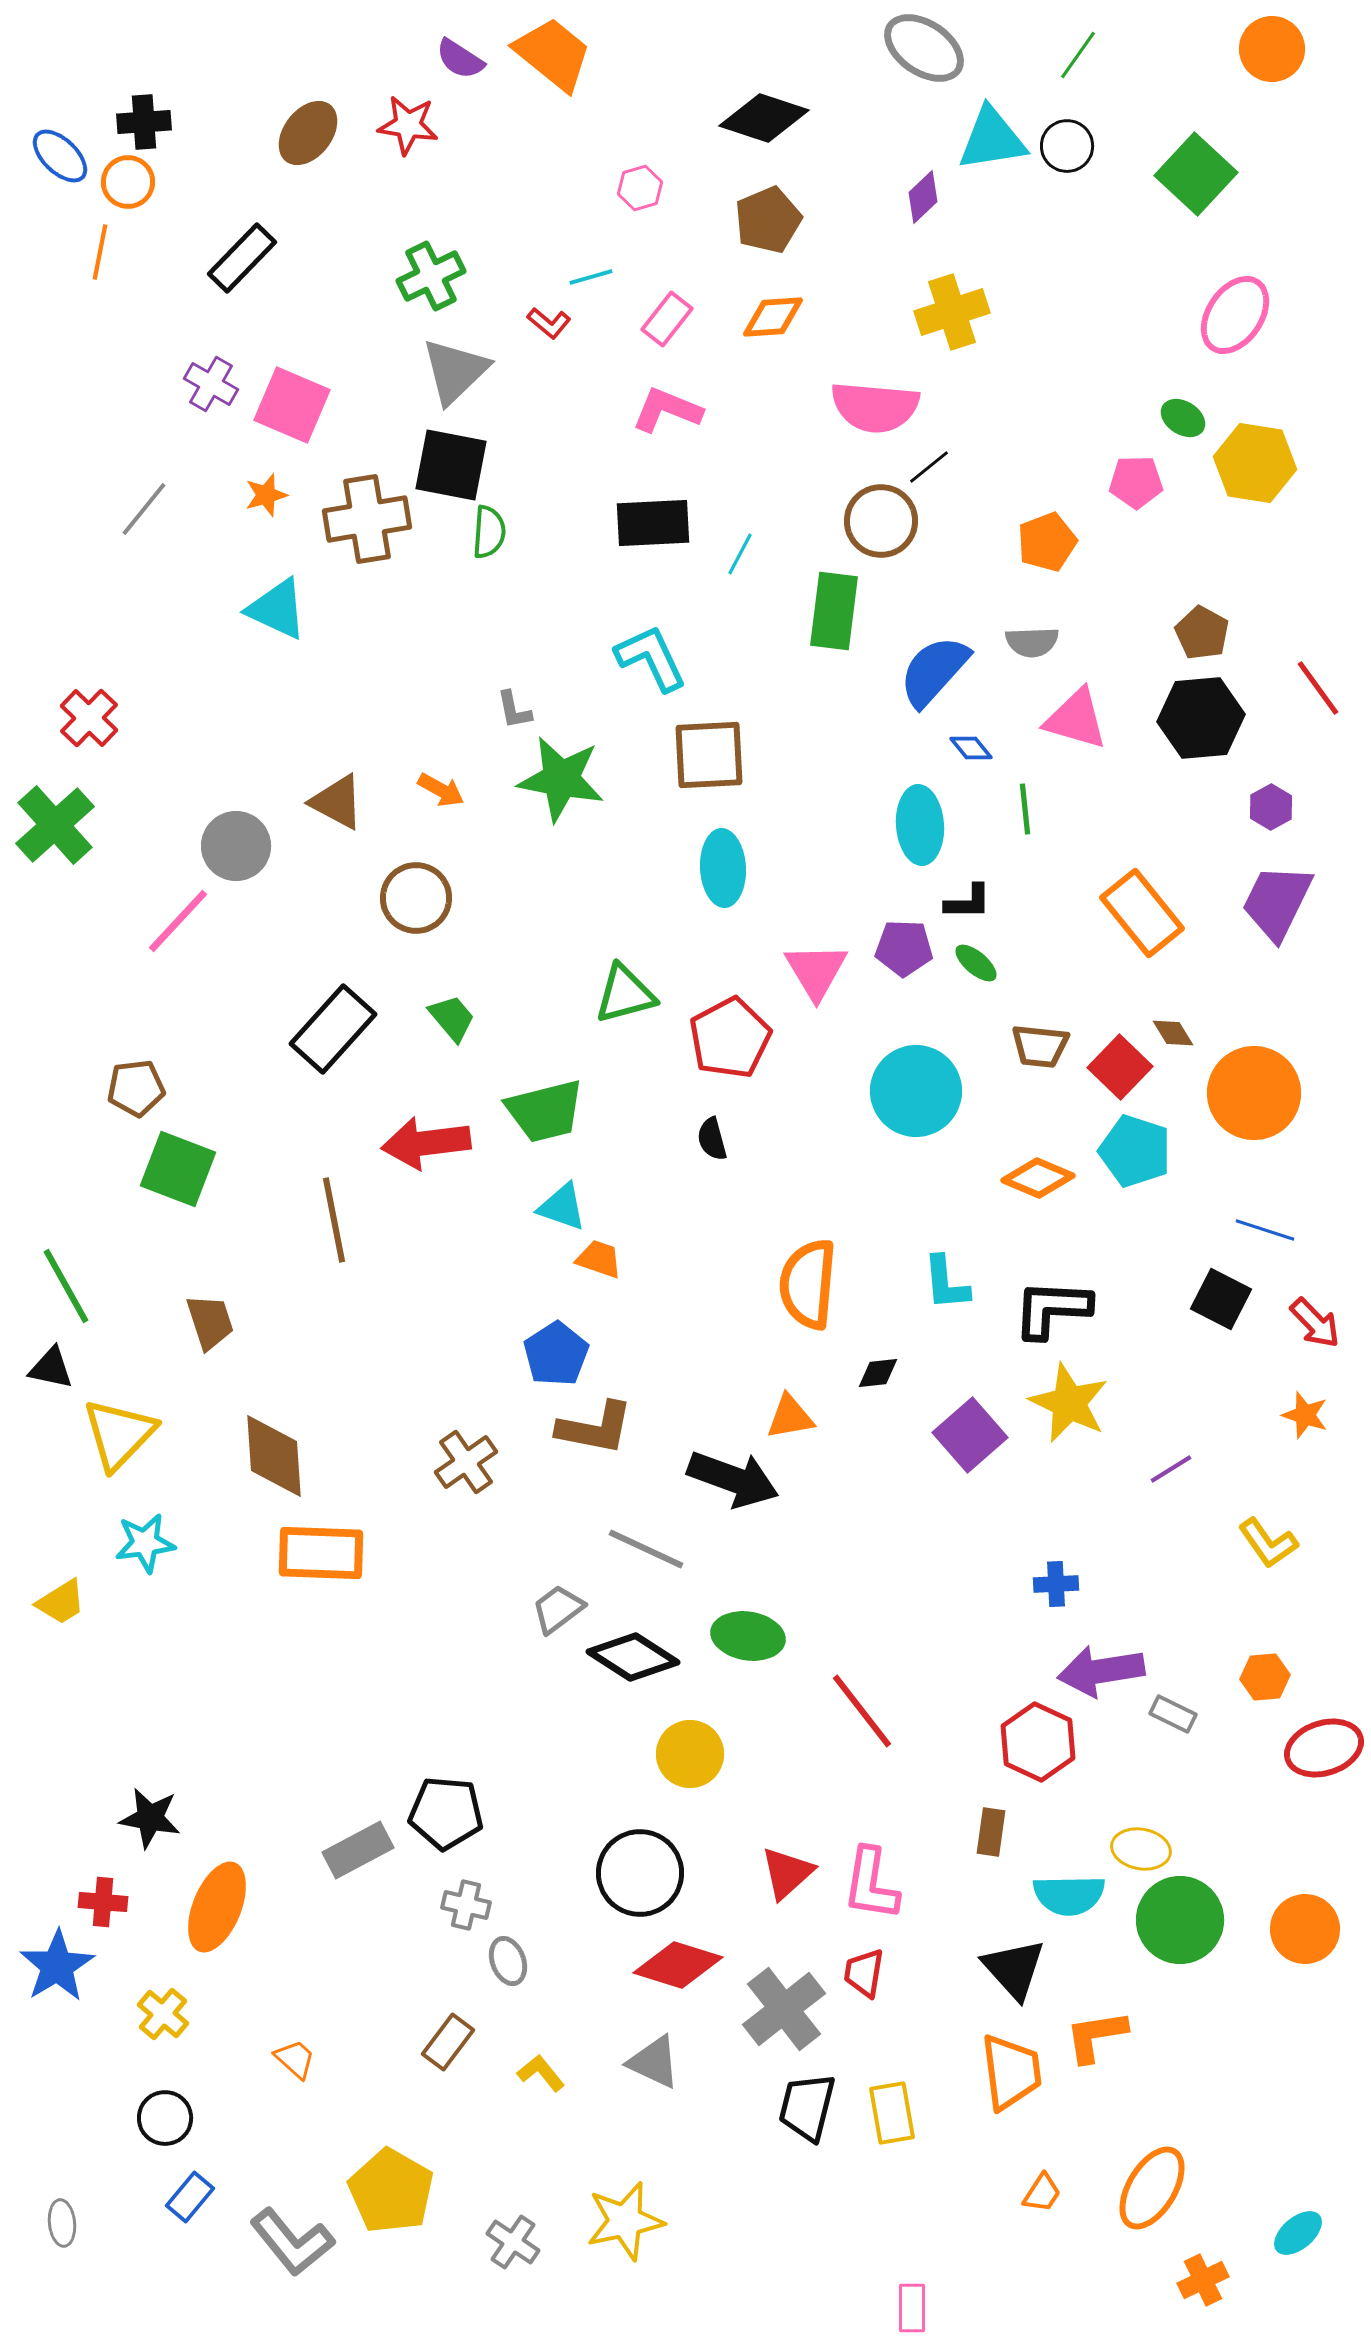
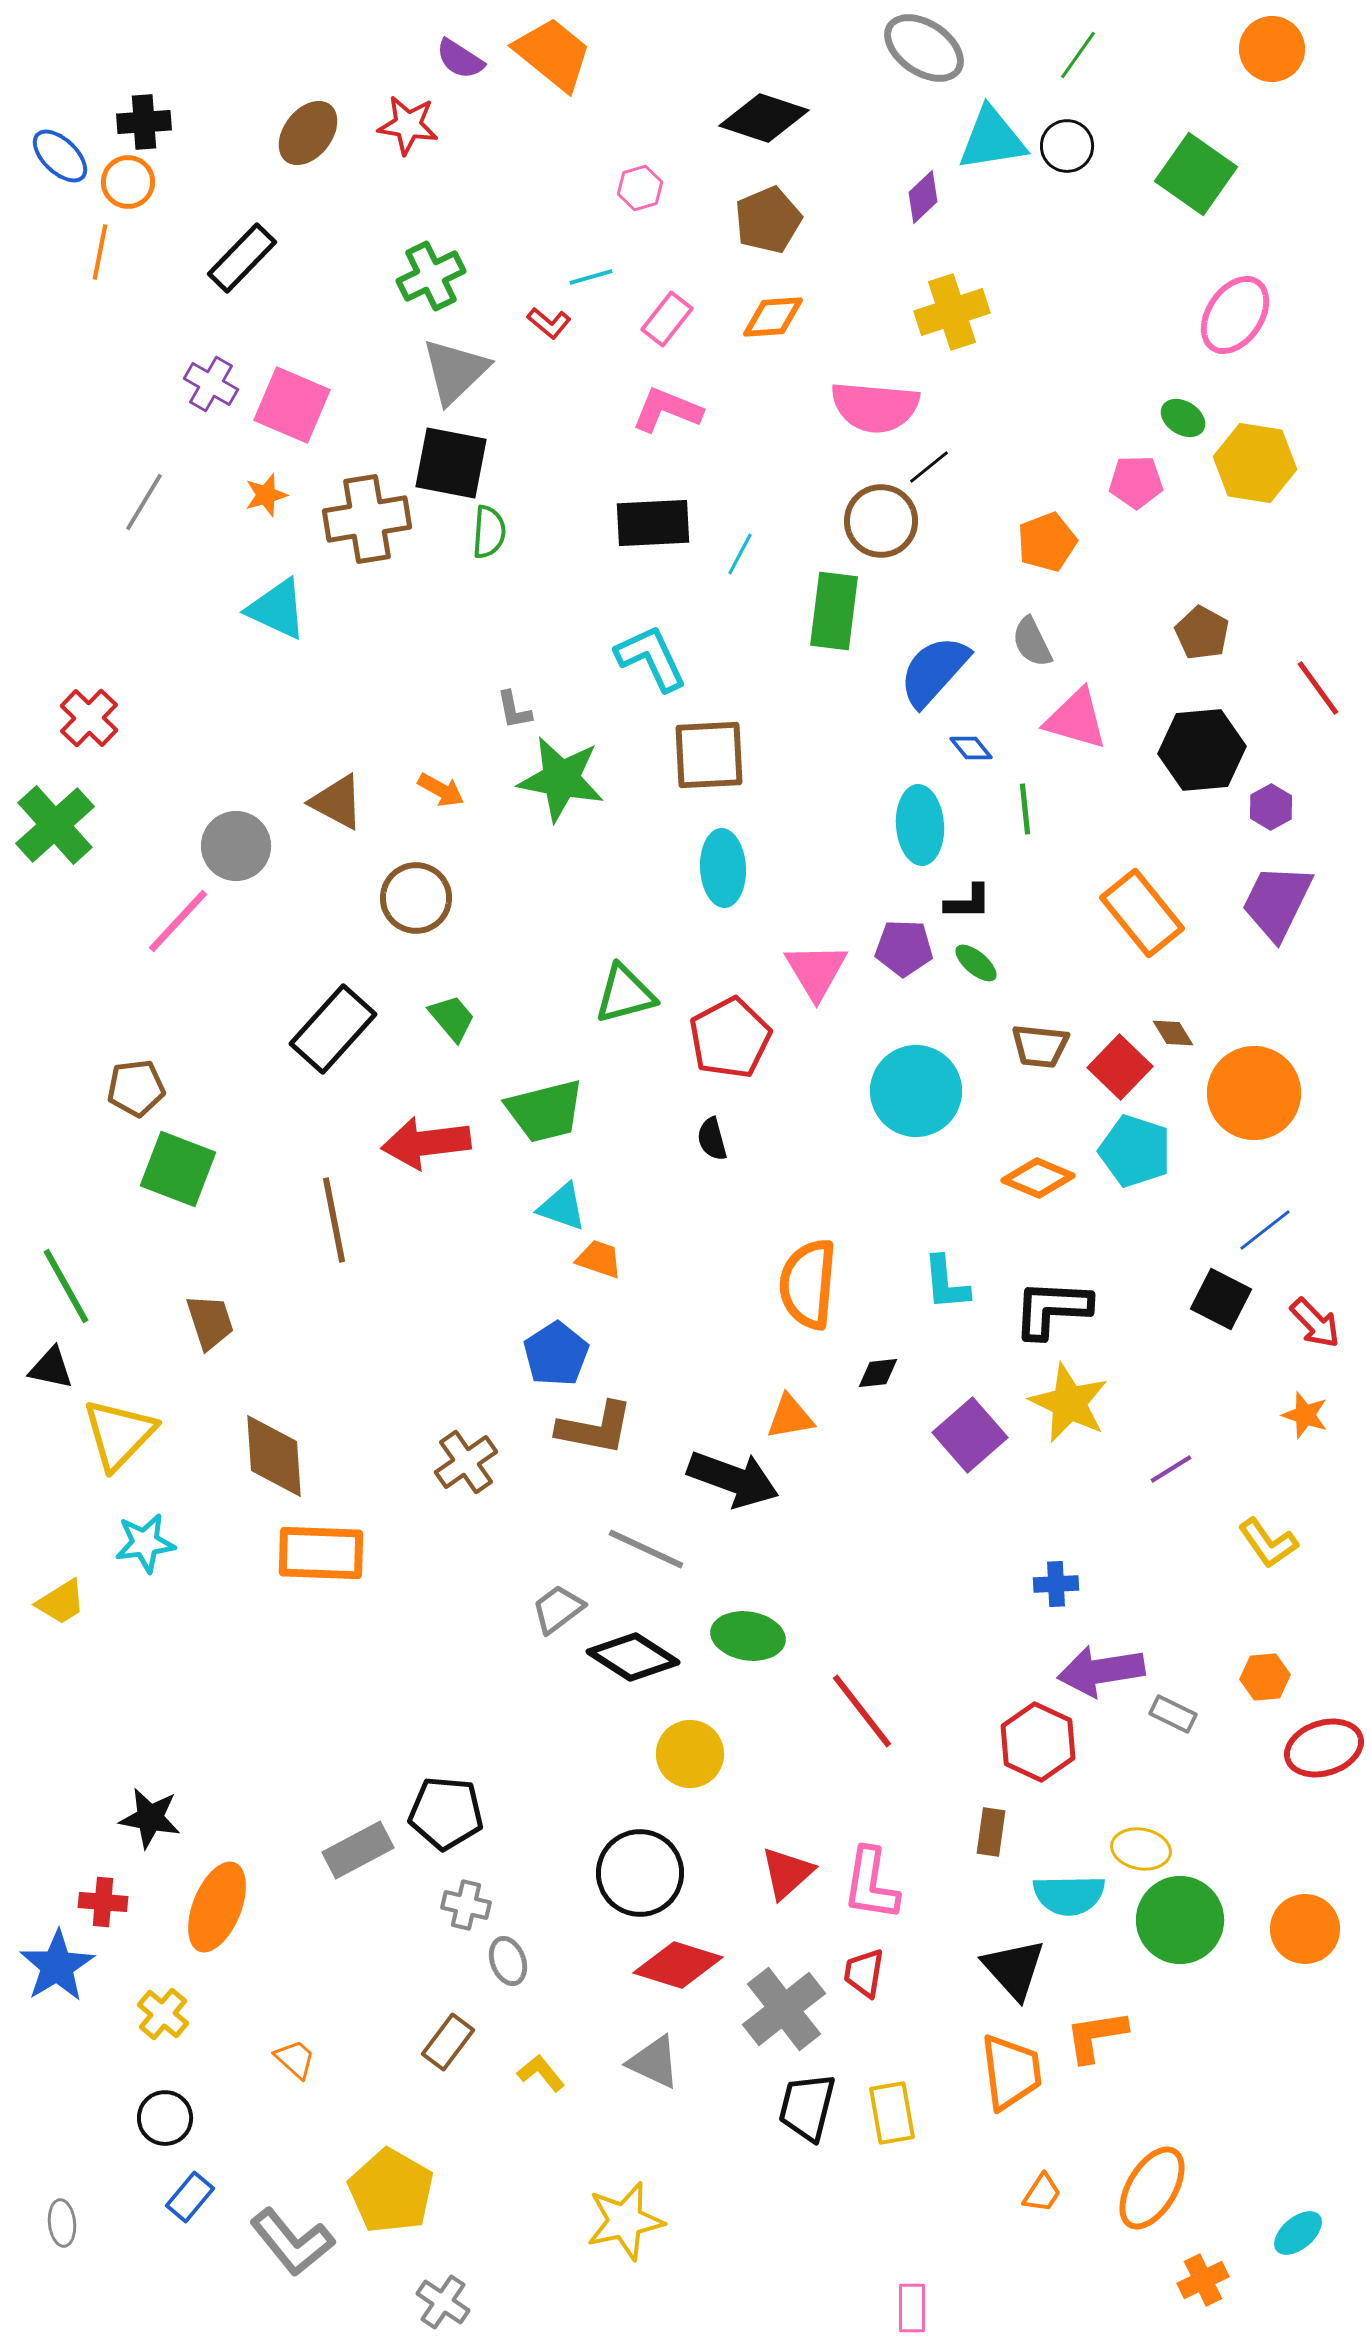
green square at (1196, 174): rotated 8 degrees counterclockwise
black square at (451, 465): moved 2 px up
gray line at (144, 509): moved 7 px up; rotated 8 degrees counterclockwise
gray semicircle at (1032, 642): rotated 66 degrees clockwise
black hexagon at (1201, 718): moved 1 px right, 32 px down
blue line at (1265, 1230): rotated 56 degrees counterclockwise
gray cross at (513, 2242): moved 70 px left, 60 px down
